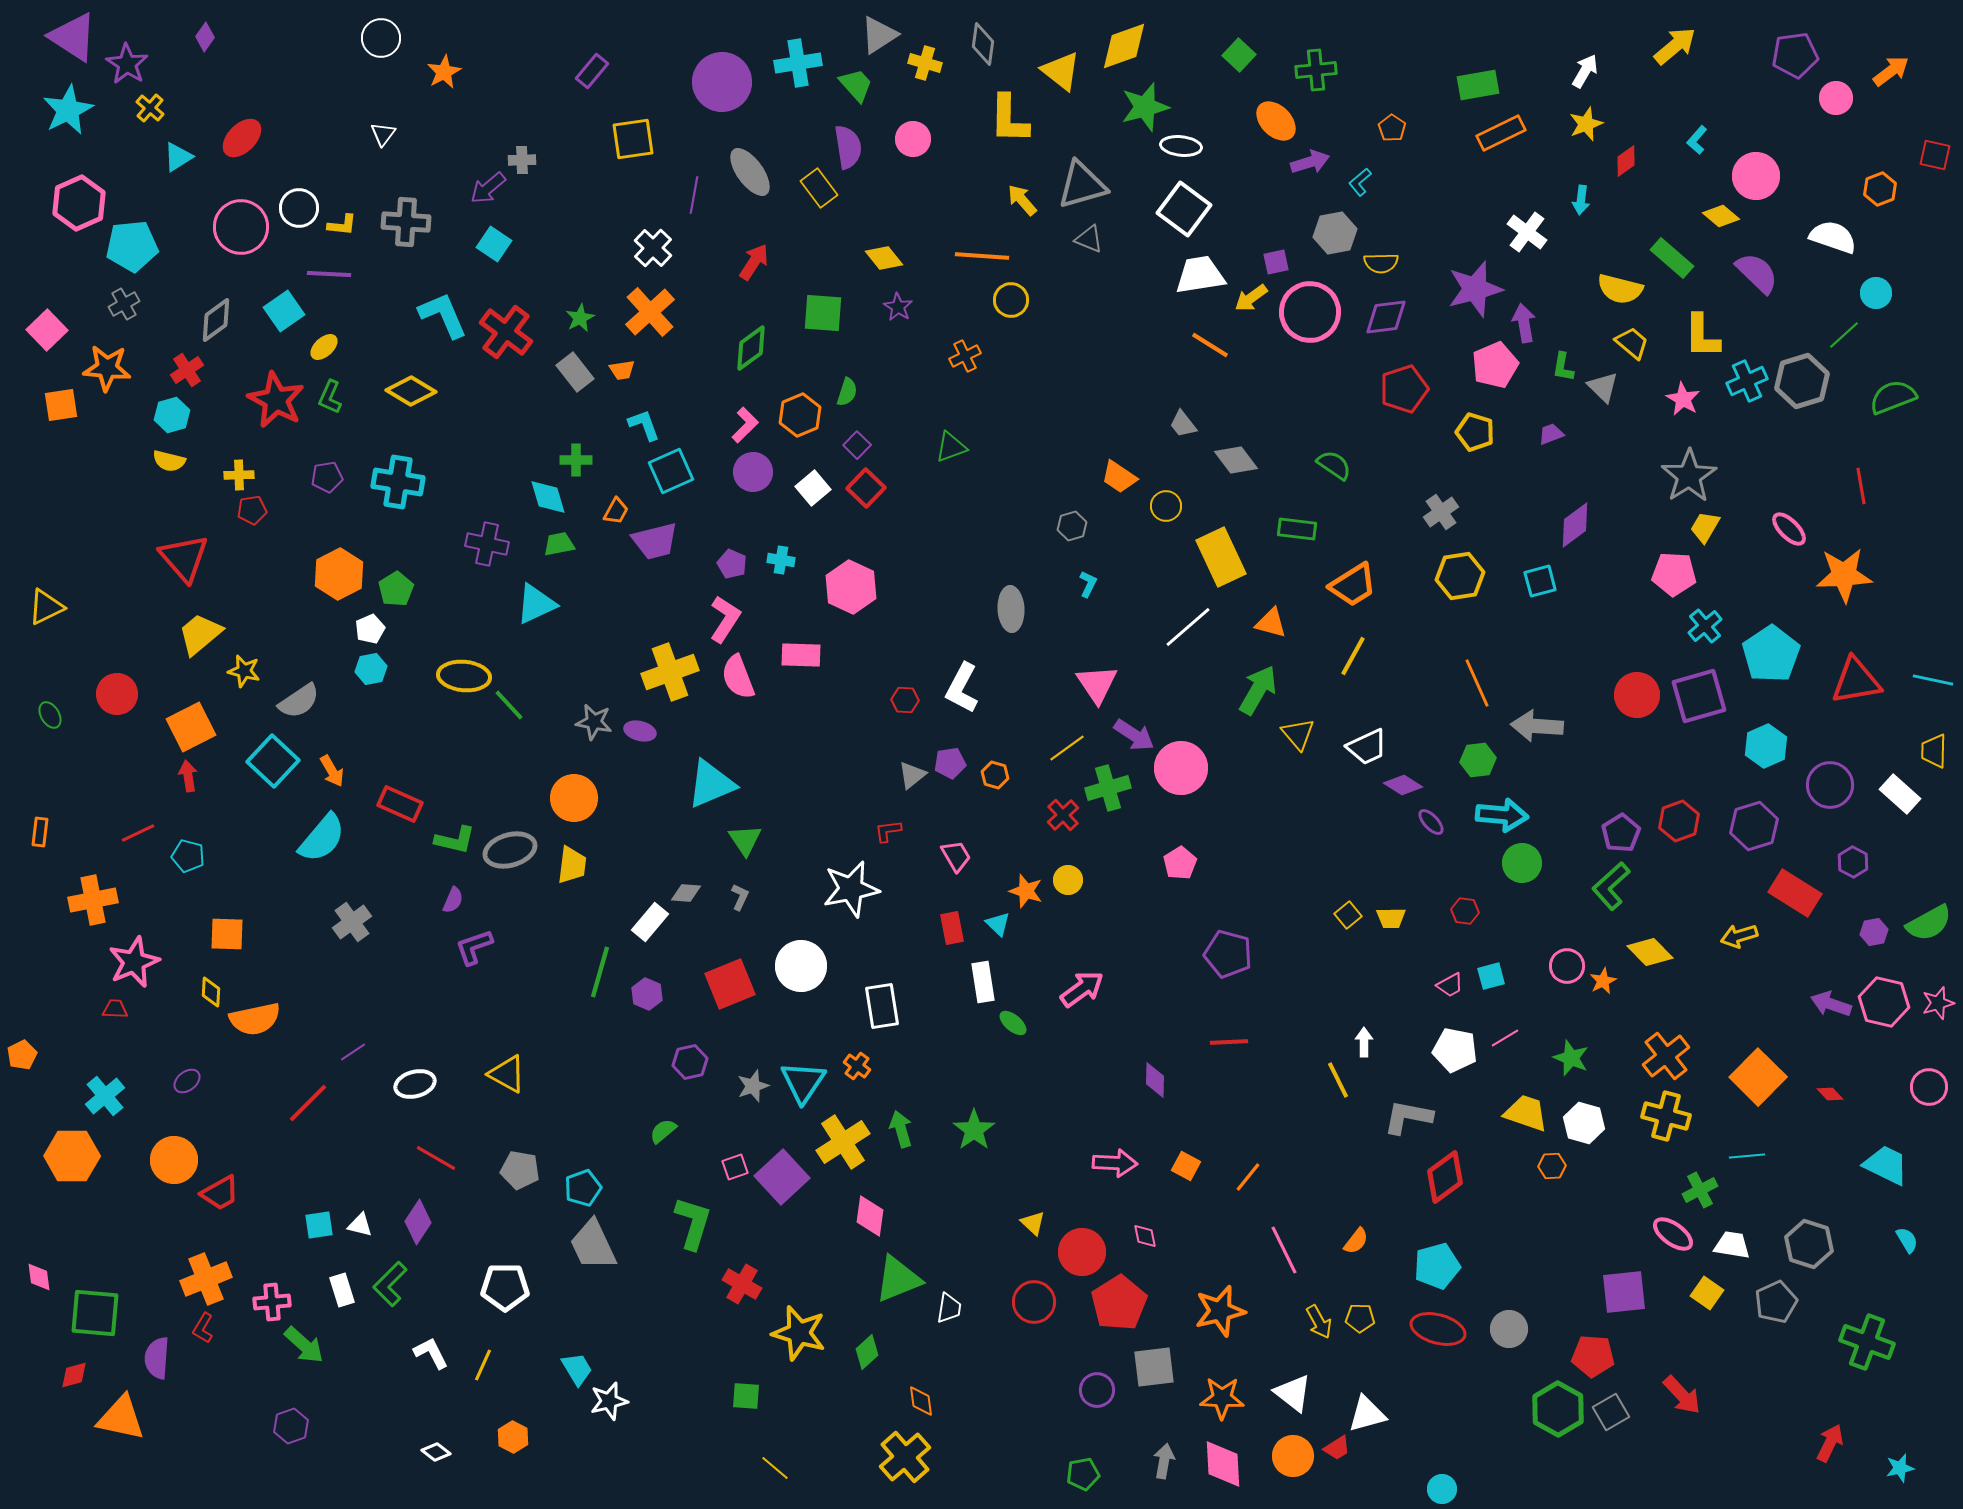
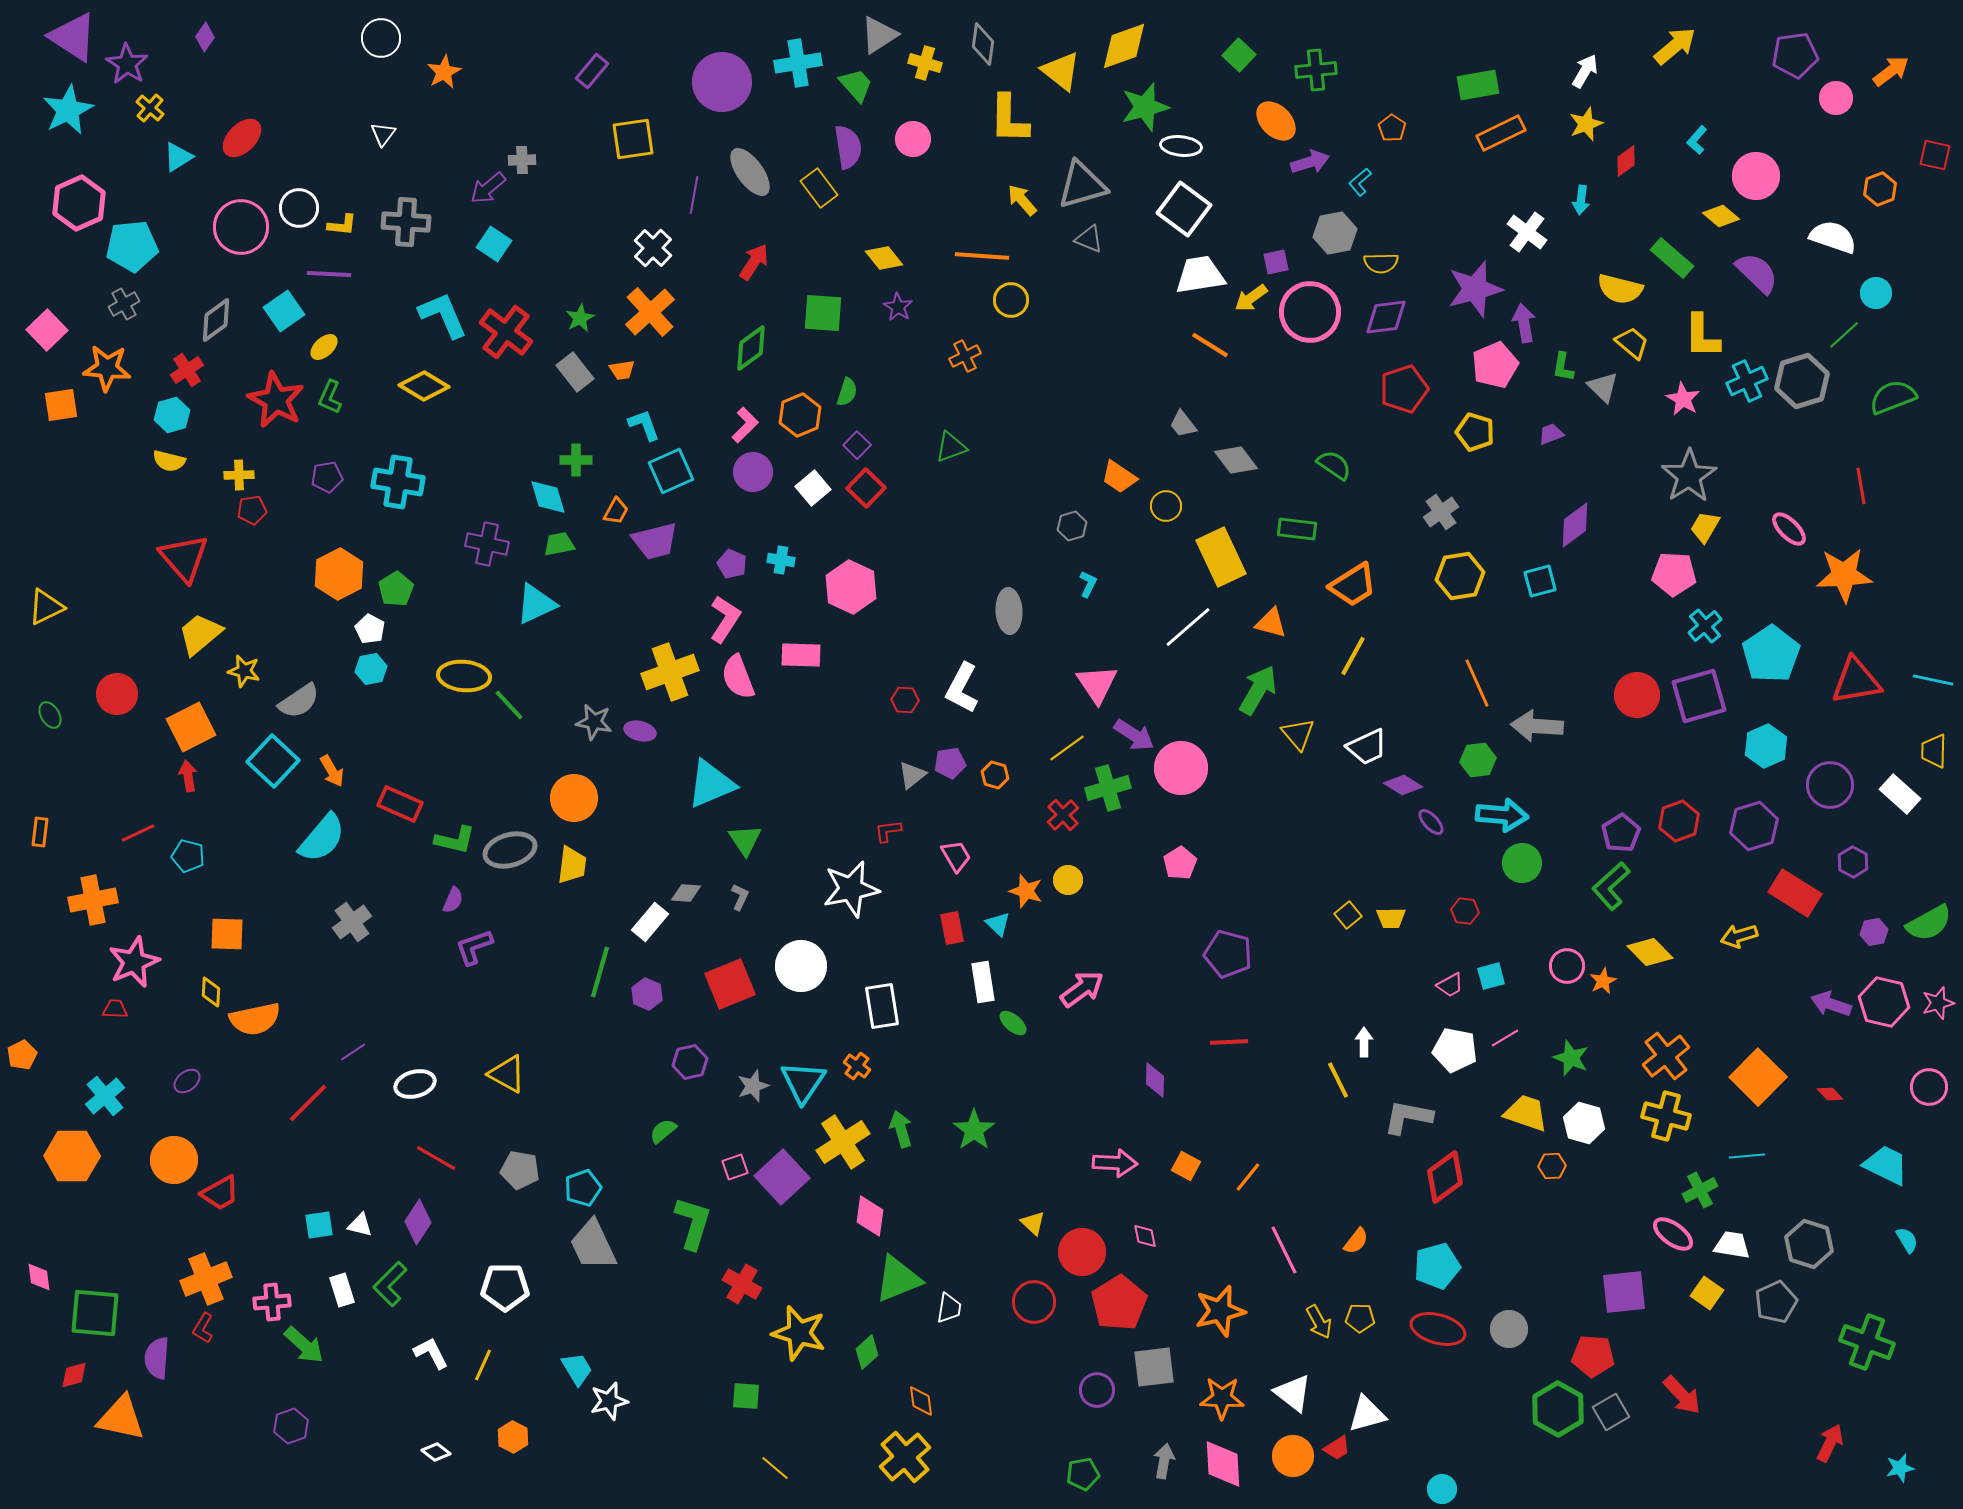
yellow diamond at (411, 391): moved 13 px right, 5 px up
gray ellipse at (1011, 609): moved 2 px left, 2 px down
white pentagon at (370, 629): rotated 20 degrees counterclockwise
